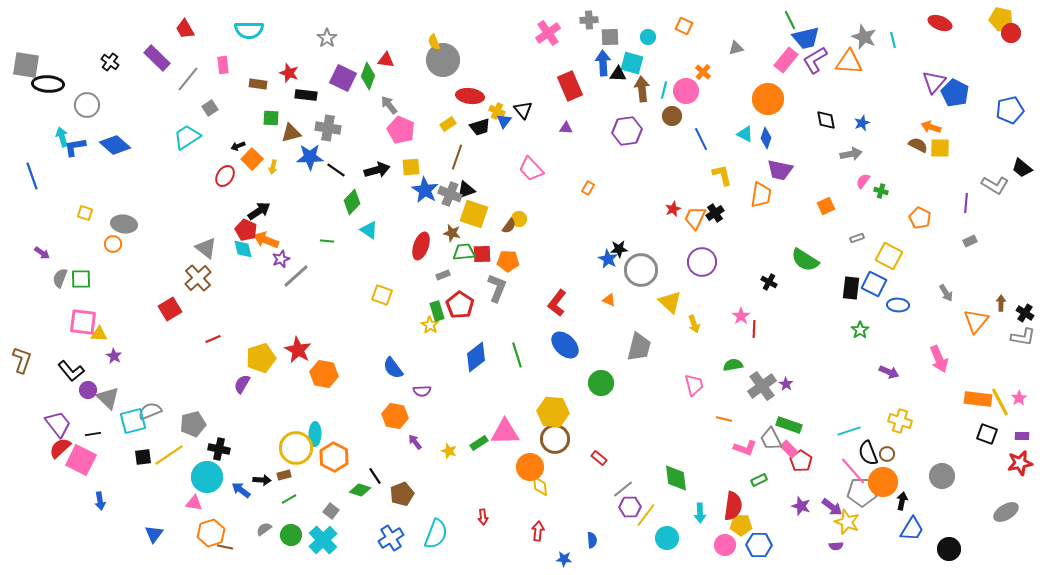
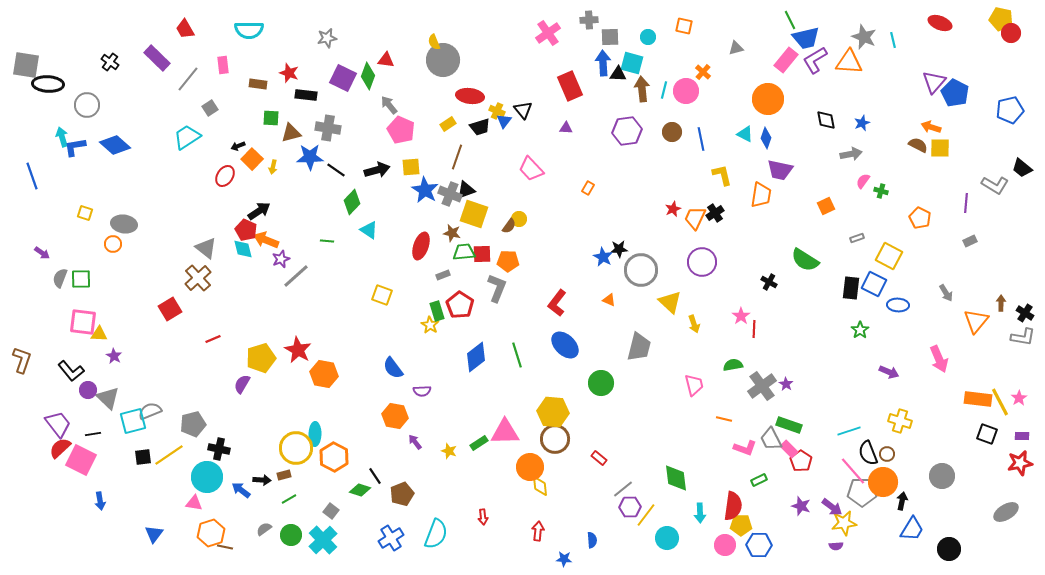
orange square at (684, 26): rotated 12 degrees counterclockwise
gray star at (327, 38): rotated 24 degrees clockwise
brown circle at (672, 116): moved 16 px down
blue line at (701, 139): rotated 15 degrees clockwise
blue star at (608, 259): moved 5 px left, 2 px up
yellow star at (847, 522): moved 3 px left, 1 px down; rotated 30 degrees counterclockwise
